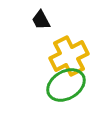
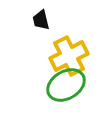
black trapezoid: rotated 15 degrees clockwise
